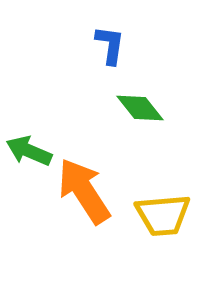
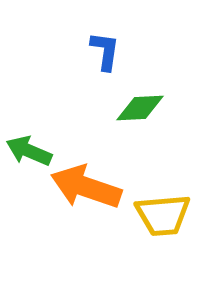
blue L-shape: moved 5 px left, 6 px down
green diamond: rotated 54 degrees counterclockwise
orange arrow: moved 2 px right, 4 px up; rotated 38 degrees counterclockwise
